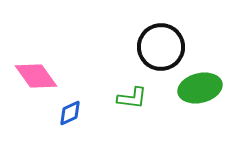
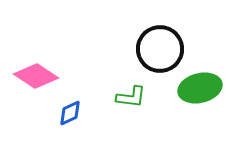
black circle: moved 1 px left, 2 px down
pink diamond: rotated 21 degrees counterclockwise
green L-shape: moved 1 px left, 1 px up
